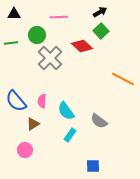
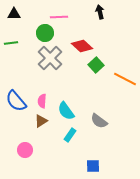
black arrow: rotated 72 degrees counterclockwise
green square: moved 5 px left, 34 px down
green circle: moved 8 px right, 2 px up
orange line: moved 2 px right
brown triangle: moved 8 px right, 3 px up
